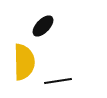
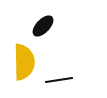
black line: moved 1 px right, 1 px up
